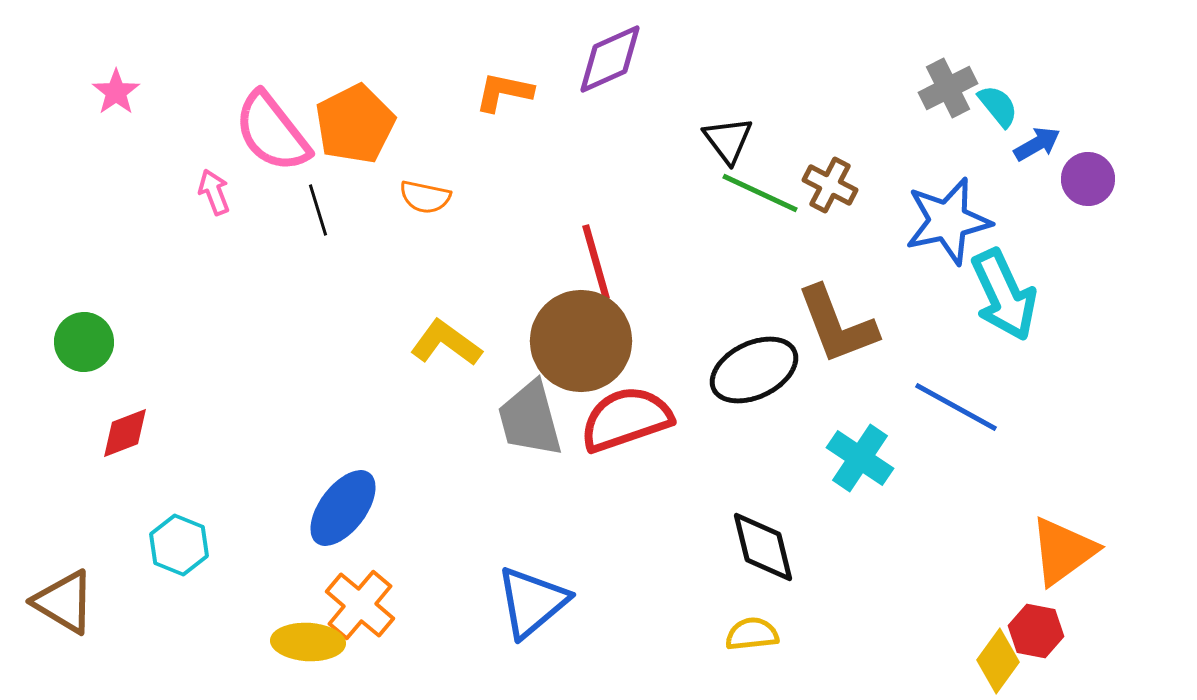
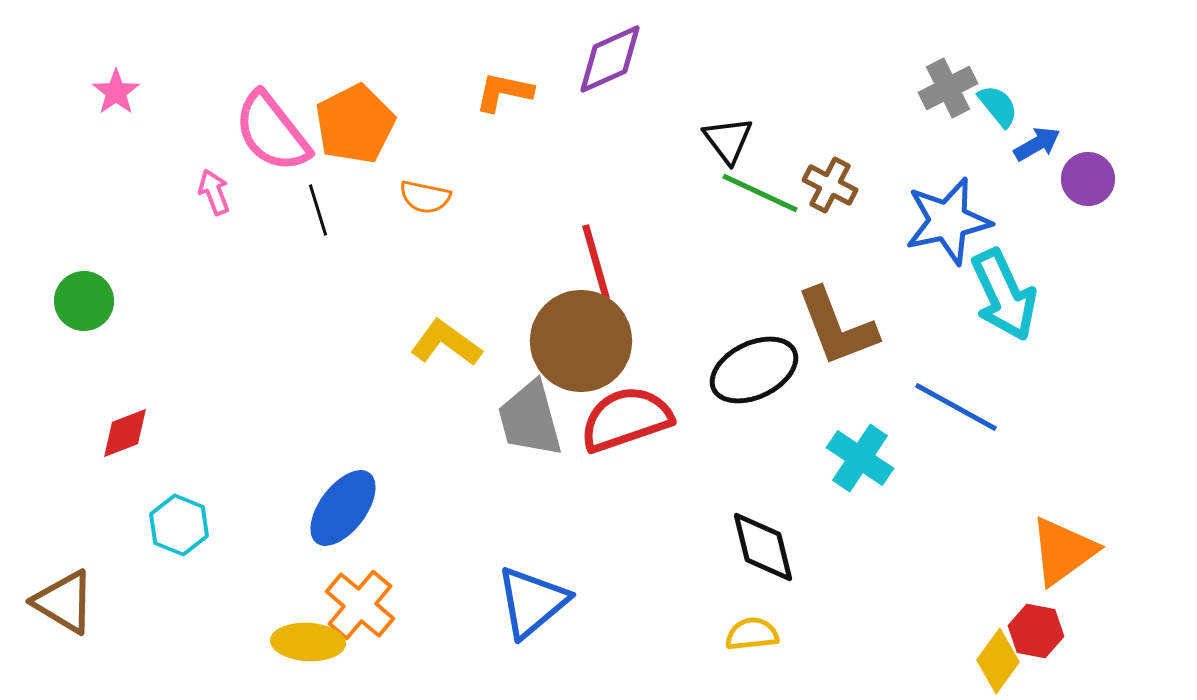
brown L-shape: moved 2 px down
green circle: moved 41 px up
cyan hexagon: moved 20 px up
